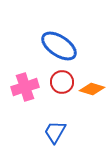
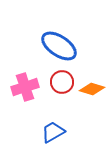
blue trapezoid: moved 2 px left; rotated 30 degrees clockwise
